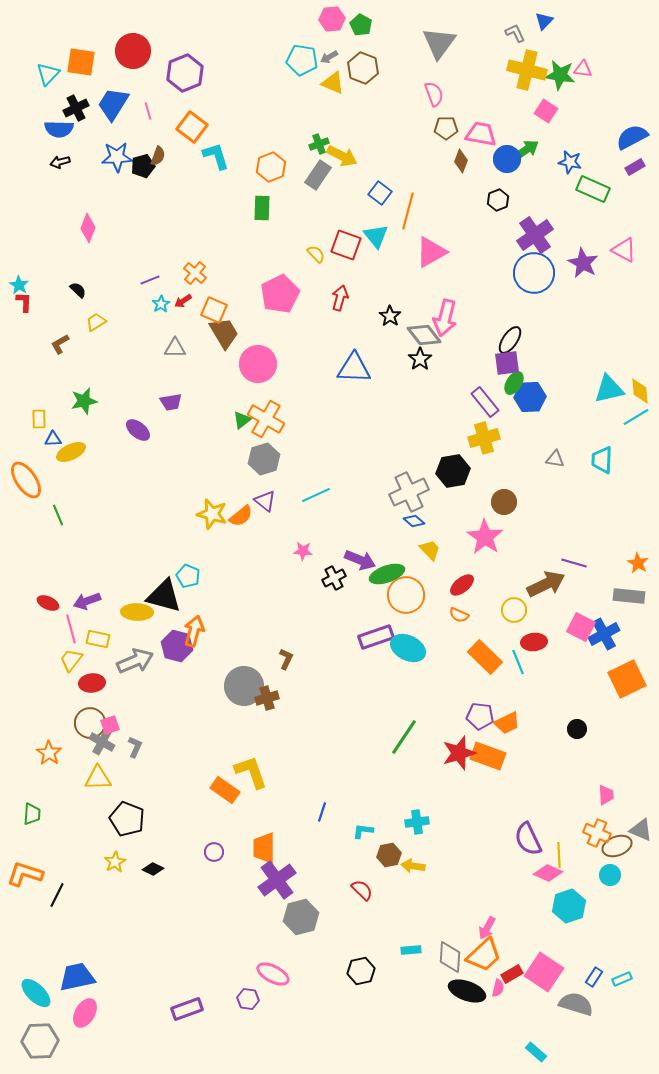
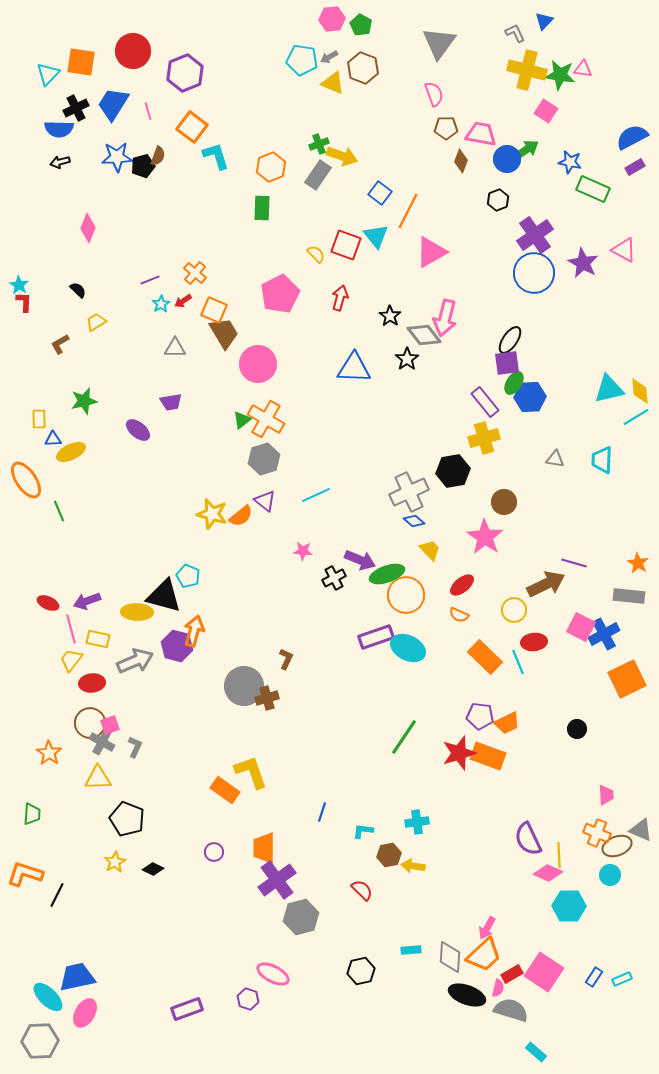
yellow arrow at (342, 156): rotated 8 degrees counterclockwise
orange line at (408, 211): rotated 12 degrees clockwise
black star at (420, 359): moved 13 px left
green line at (58, 515): moved 1 px right, 4 px up
cyan hexagon at (569, 906): rotated 20 degrees clockwise
black ellipse at (467, 991): moved 4 px down
cyan ellipse at (36, 993): moved 12 px right, 4 px down
purple hexagon at (248, 999): rotated 10 degrees clockwise
gray semicircle at (576, 1004): moved 65 px left, 6 px down
